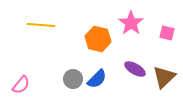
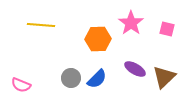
pink square: moved 4 px up
orange hexagon: rotated 15 degrees counterclockwise
gray circle: moved 2 px left, 1 px up
pink semicircle: rotated 72 degrees clockwise
